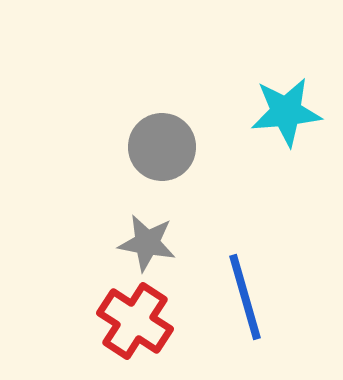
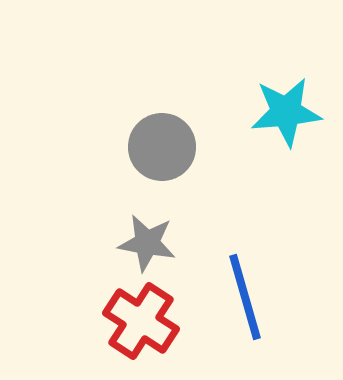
red cross: moved 6 px right
